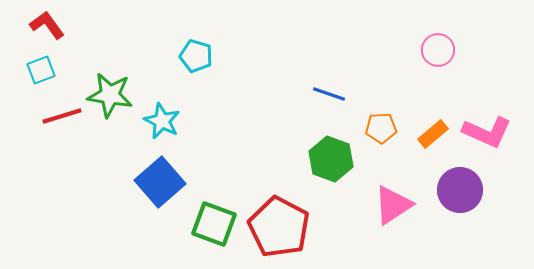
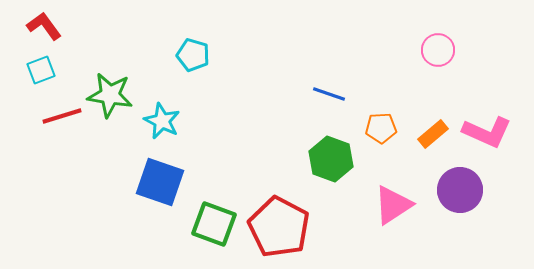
red L-shape: moved 3 px left, 1 px down
cyan pentagon: moved 3 px left, 1 px up
blue square: rotated 30 degrees counterclockwise
